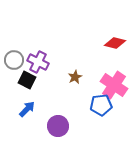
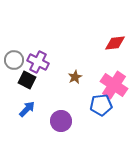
red diamond: rotated 20 degrees counterclockwise
purple circle: moved 3 px right, 5 px up
